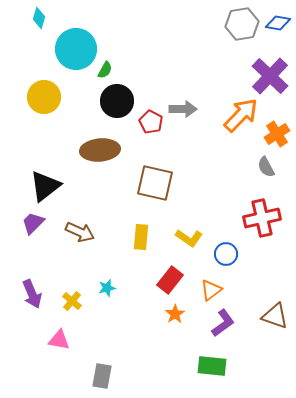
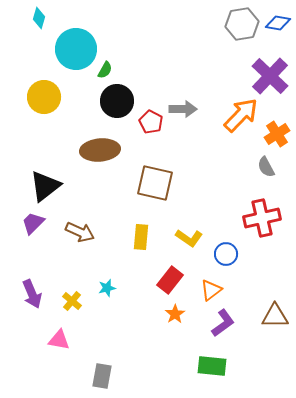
brown triangle: rotated 20 degrees counterclockwise
